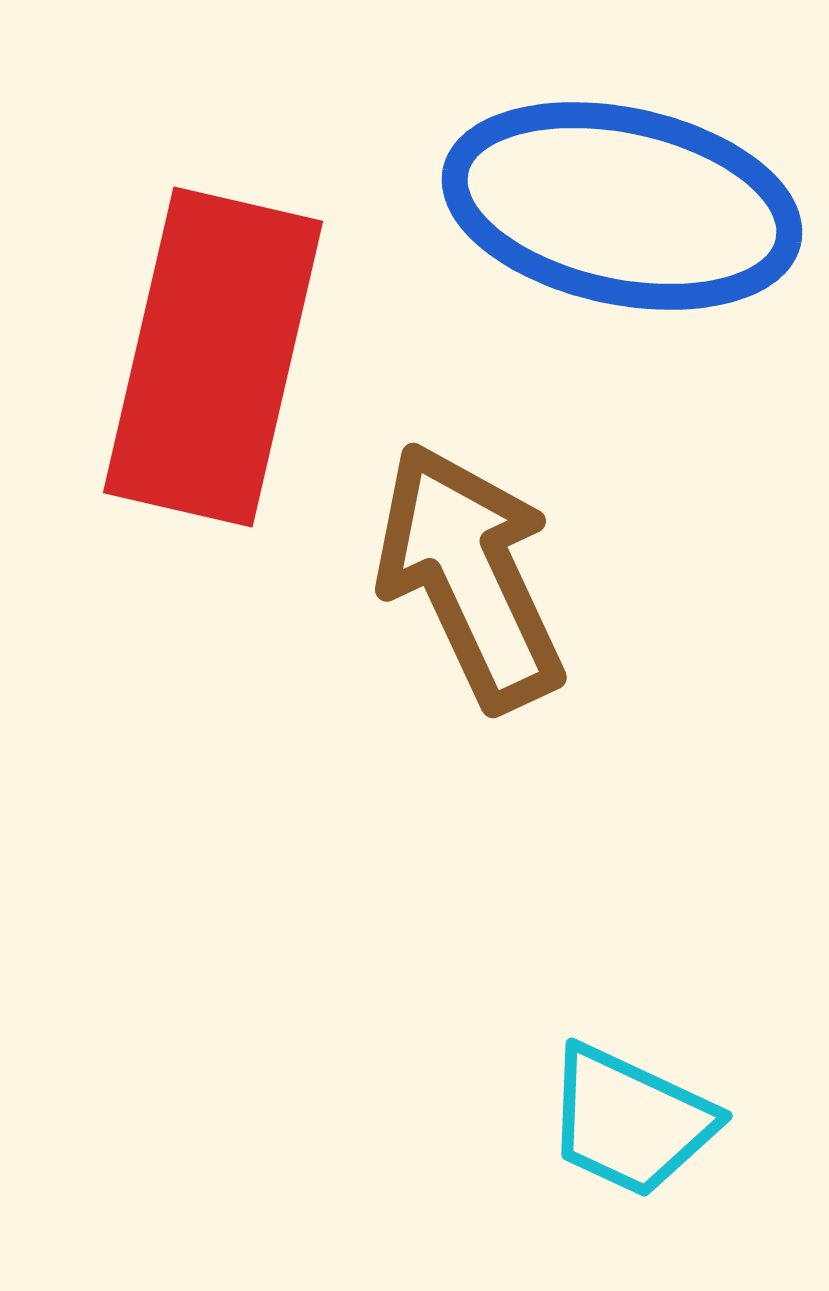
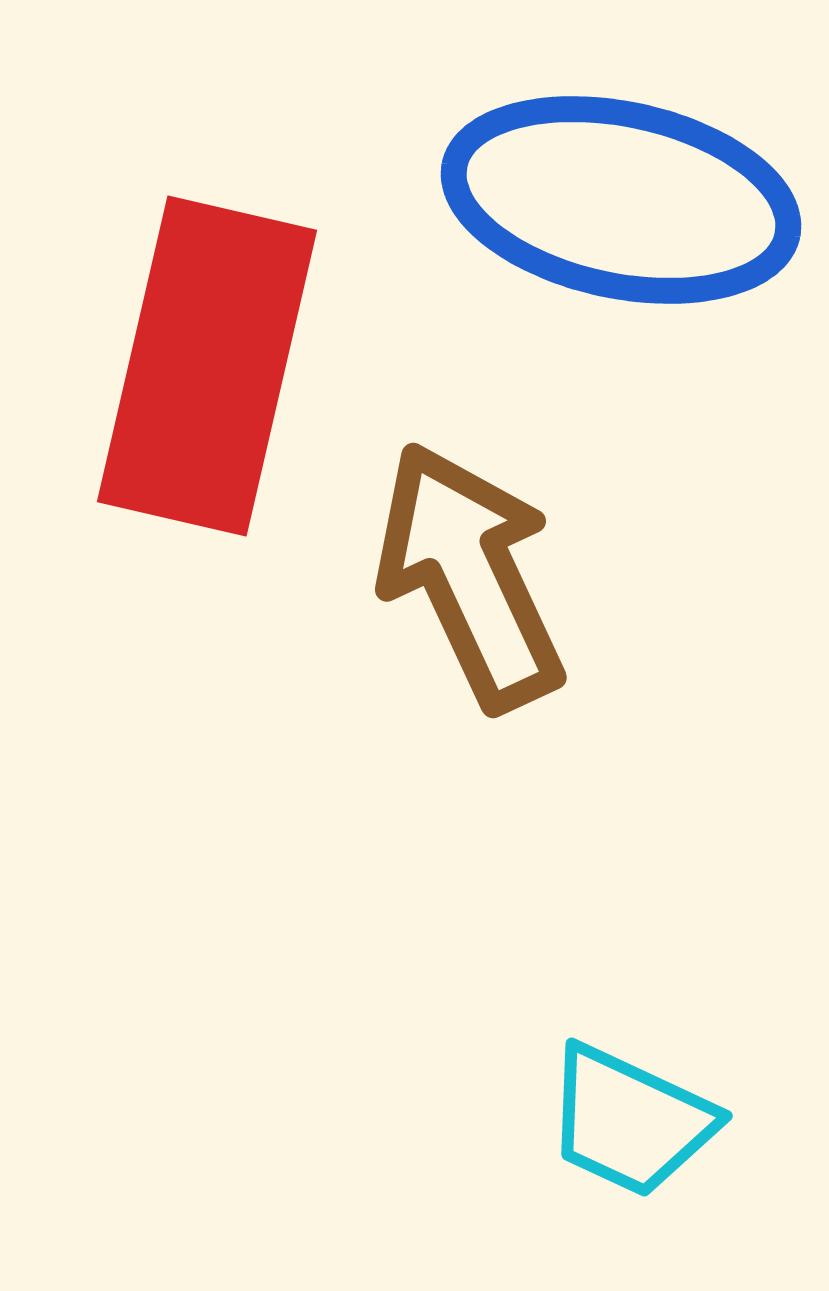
blue ellipse: moved 1 px left, 6 px up
red rectangle: moved 6 px left, 9 px down
